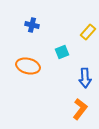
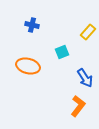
blue arrow: rotated 30 degrees counterclockwise
orange L-shape: moved 2 px left, 3 px up
